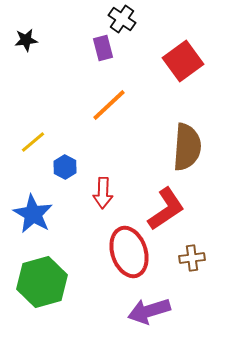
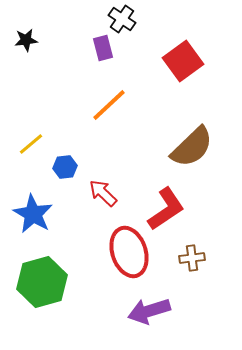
yellow line: moved 2 px left, 2 px down
brown semicircle: moved 5 px right; rotated 42 degrees clockwise
blue hexagon: rotated 25 degrees clockwise
red arrow: rotated 132 degrees clockwise
